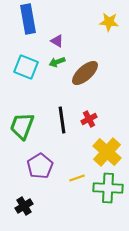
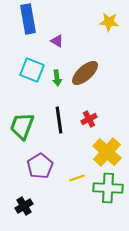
green arrow: moved 16 px down; rotated 77 degrees counterclockwise
cyan square: moved 6 px right, 3 px down
black line: moved 3 px left
